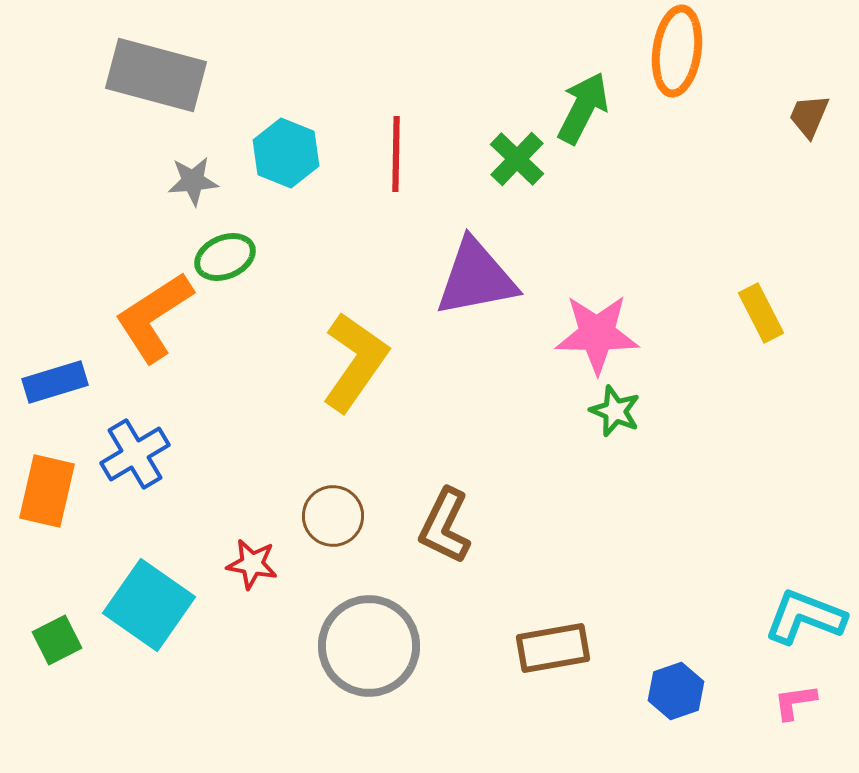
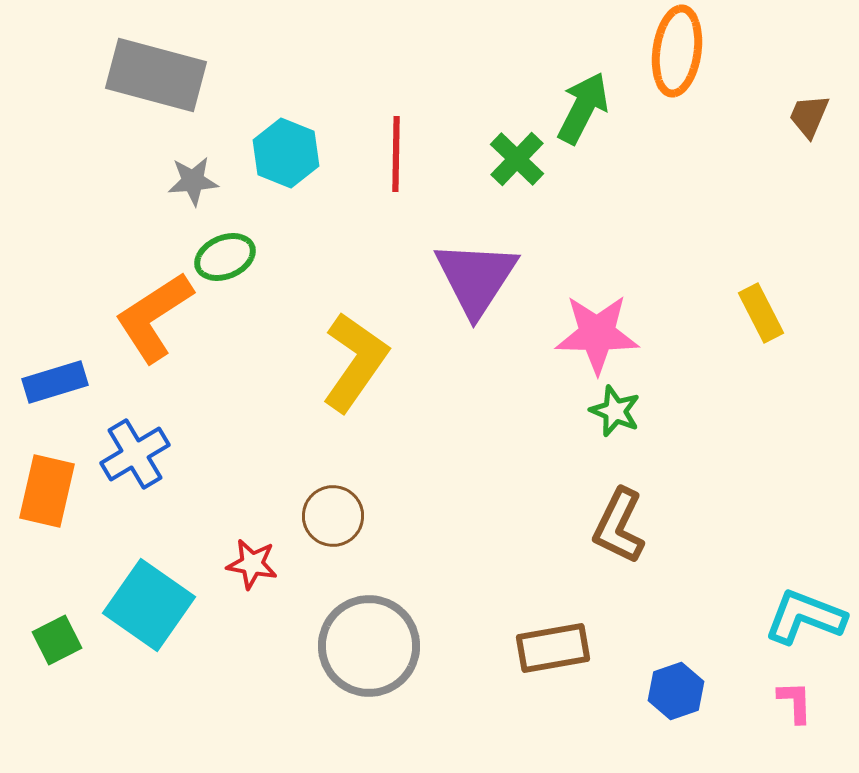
purple triangle: rotated 46 degrees counterclockwise
brown L-shape: moved 174 px right
pink L-shape: rotated 96 degrees clockwise
